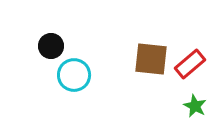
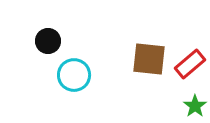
black circle: moved 3 px left, 5 px up
brown square: moved 2 px left
green star: rotated 10 degrees clockwise
